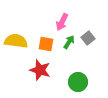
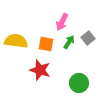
green circle: moved 1 px right, 1 px down
